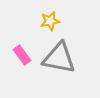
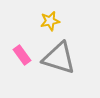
gray triangle: rotated 6 degrees clockwise
